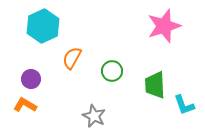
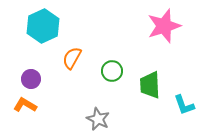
green trapezoid: moved 5 px left
gray star: moved 4 px right, 3 px down
